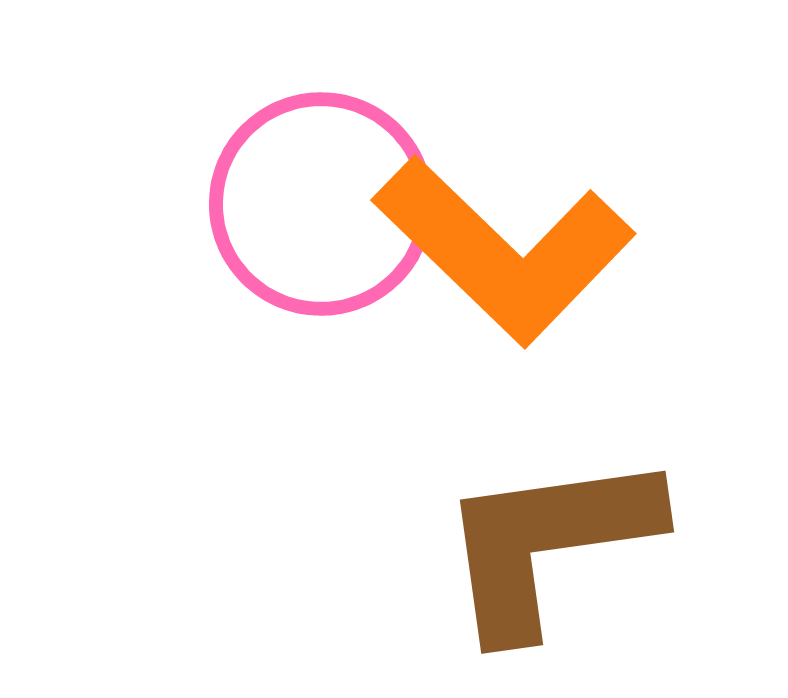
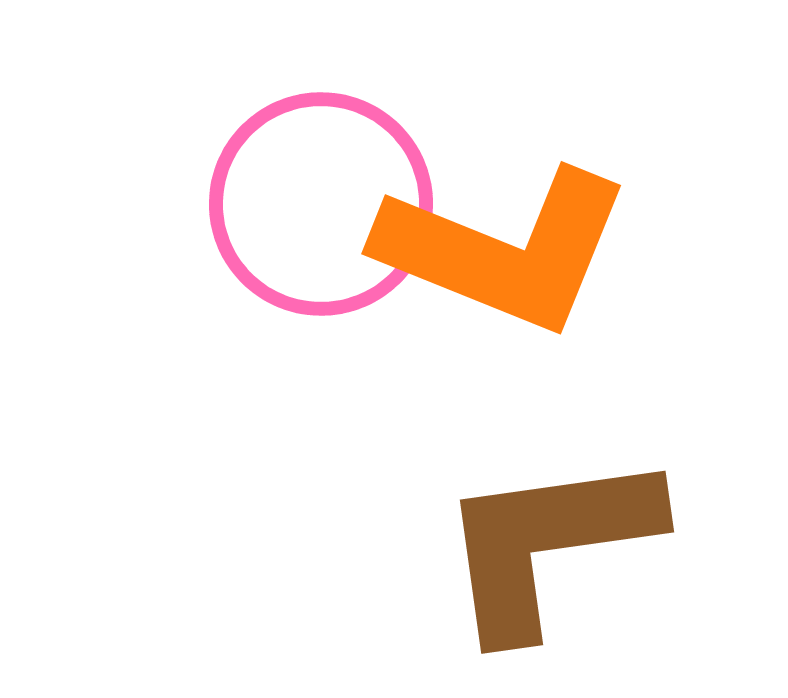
orange L-shape: rotated 22 degrees counterclockwise
